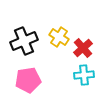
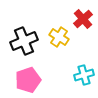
red cross: moved 29 px up
cyan cross: rotated 12 degrees counterclockwise
pink pentagon: rotated 10 degrees counterclockwise
